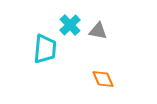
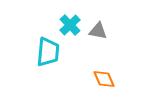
cyan trapezoid: moved 3 px right, 3 px down
orange diamond: moved 1 px right
